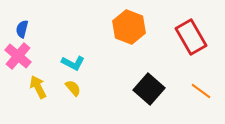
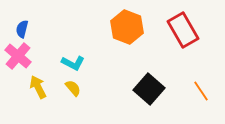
orange hexagon: moved 2 px left
red rectangle: moved 8 px left, 7 px up
orange line: rotated 20 degrees clockwise
